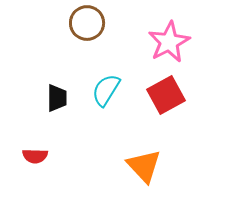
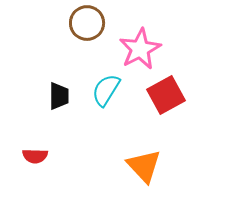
pink star: moved 29 px left, 7 px down
black trapezoid: moved 2 px right, 2 px up
